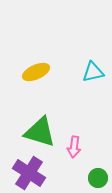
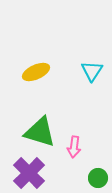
cyan triangle: moved 1 px left, 1 px up; rotated 45 degrees counterclockwise
purple cross: rotated 12 degrees clockwise
